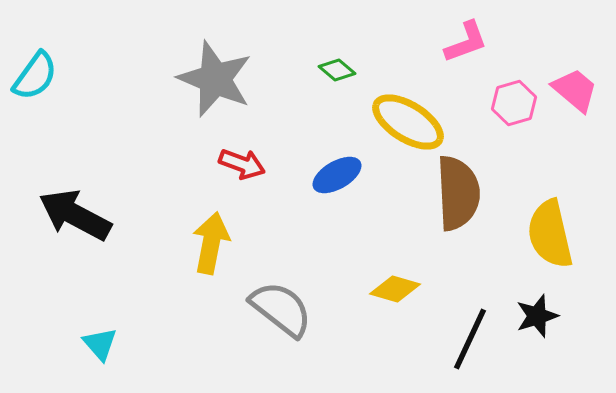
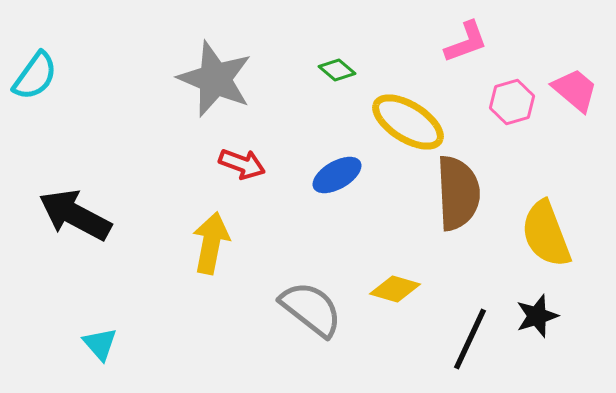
pink hexagon: moved 2 px left, 1 px up
yellow semicircle: moved 4 px left; rotated 8 degrees counterclockwise
gray semicircle: moved 30 px right
